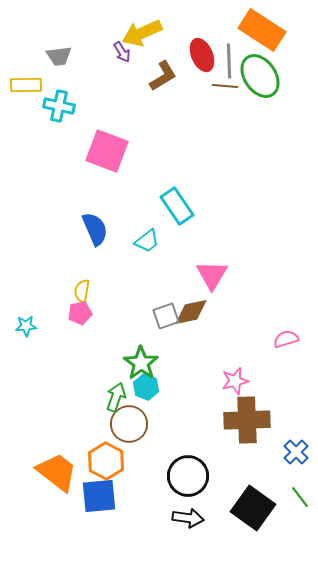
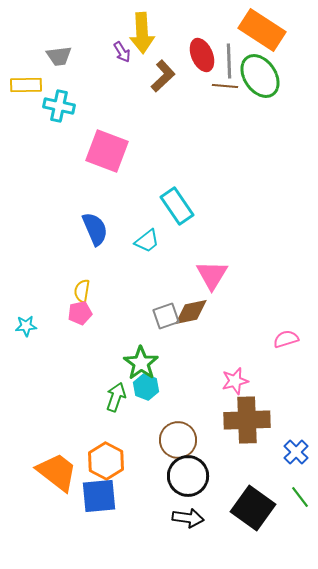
yellow arrow: rotated 69 degrees counterclockwise
brown L-shape: rotated 12 degrees counterclockwise
brown circle: moved 49 px right, 16 px down
